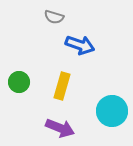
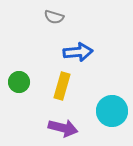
blue arrow: moved 2 px left, 7 px down; rotated 24 degrees counterclockwise
purple arrow: moved 3 px right; rotated 8 degrees counterclockwise
